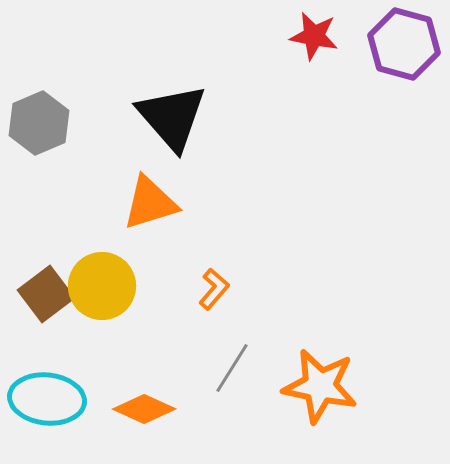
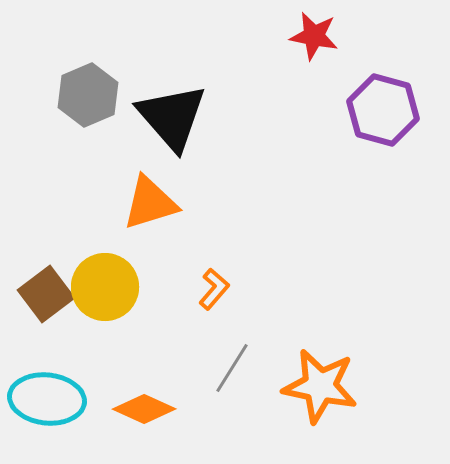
purple hexagon: moved 21 px left, 66 px down
gray hexagon: moved 49 px right, 28 px up
yellow circle: moved 3 px right, 1 px down
